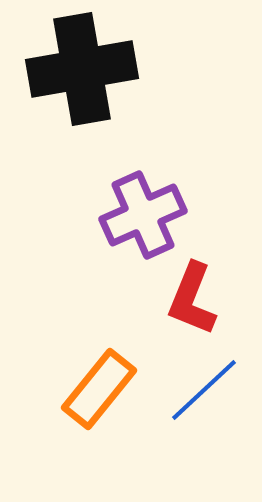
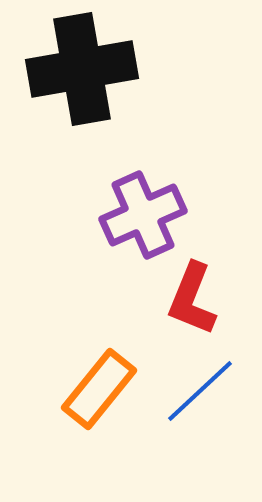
blue line: moved 4 px left, 1 px down
